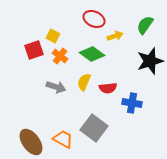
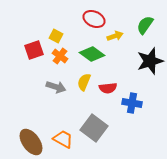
yellow square: moved 3 px right
